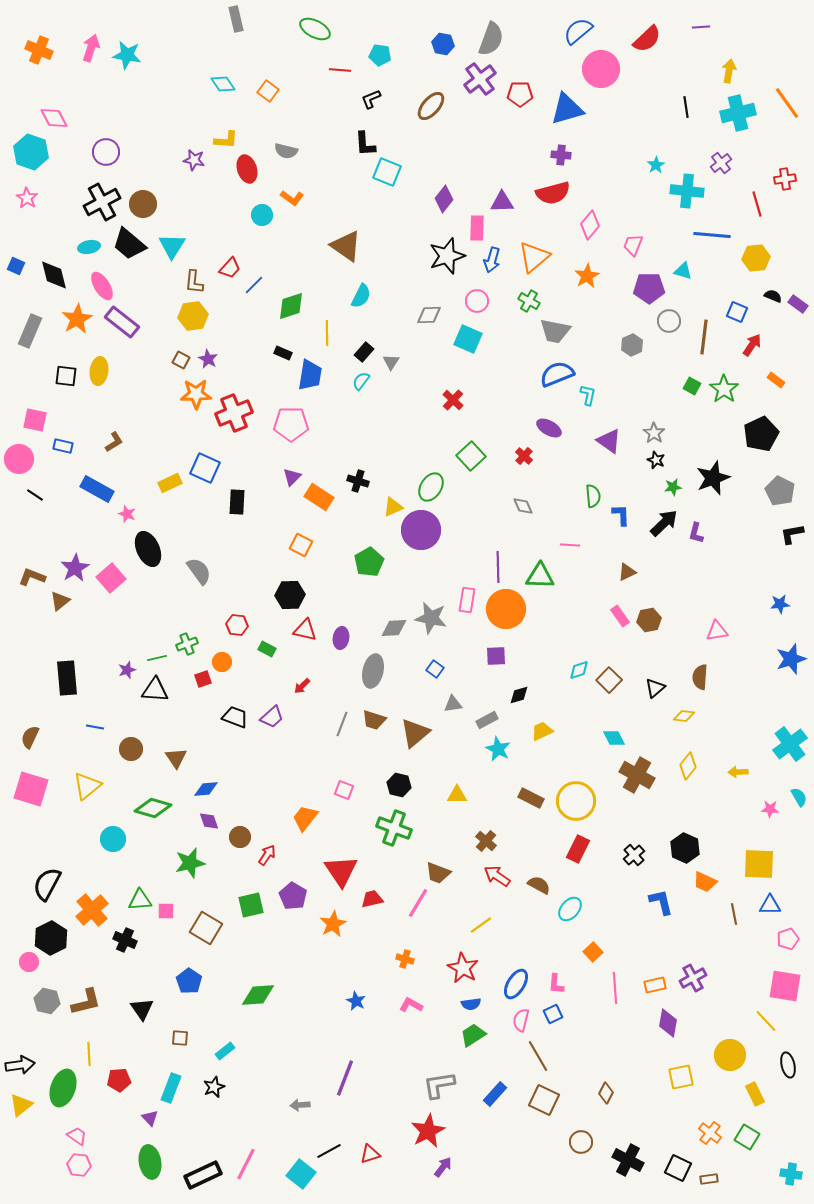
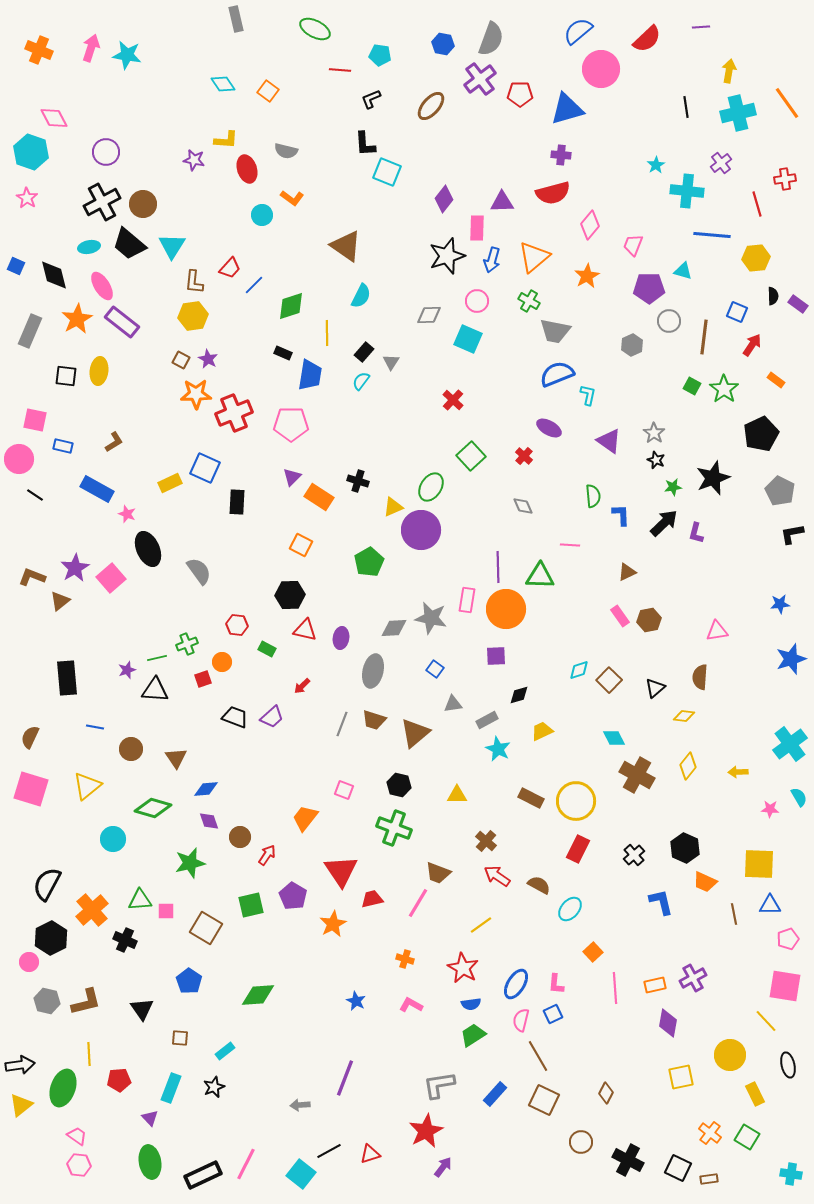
black semicircle at (773, 296): rotated 66 degrees clockwise
red star at (428, 1131): moved 2 px left
